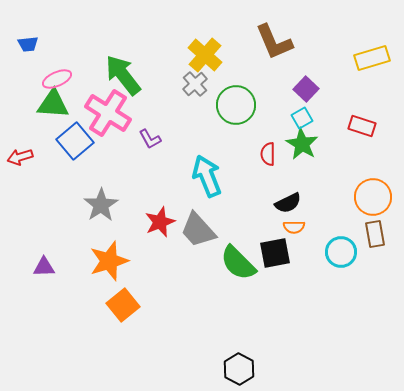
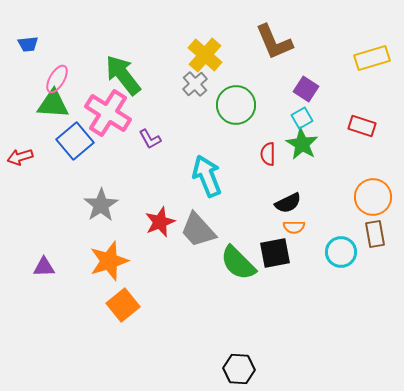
pink ellipse: rotated 36 degrees counterclockwise
purple square: rotated 10 degrees counterclockwise
black hexagon: rotated 24 degrees counterclockwise
